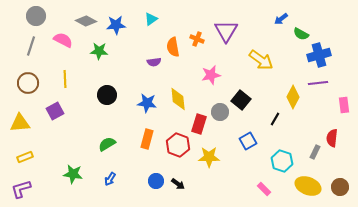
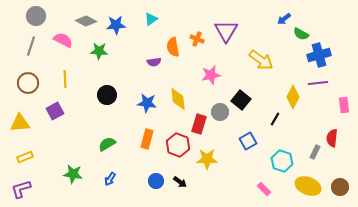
blue arrow at (281, 19): moved 3 px right
yellow star at (209, 157): moved 2 px left, 2 px down
black arrow at (178, 184): moved 2 px right, 2 px up
